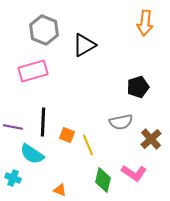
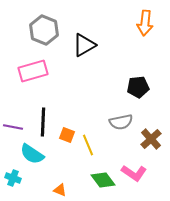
black pentagon: rotated 10 degrees clockwise
green diamond: rotated 50 degrees counterclockwise
